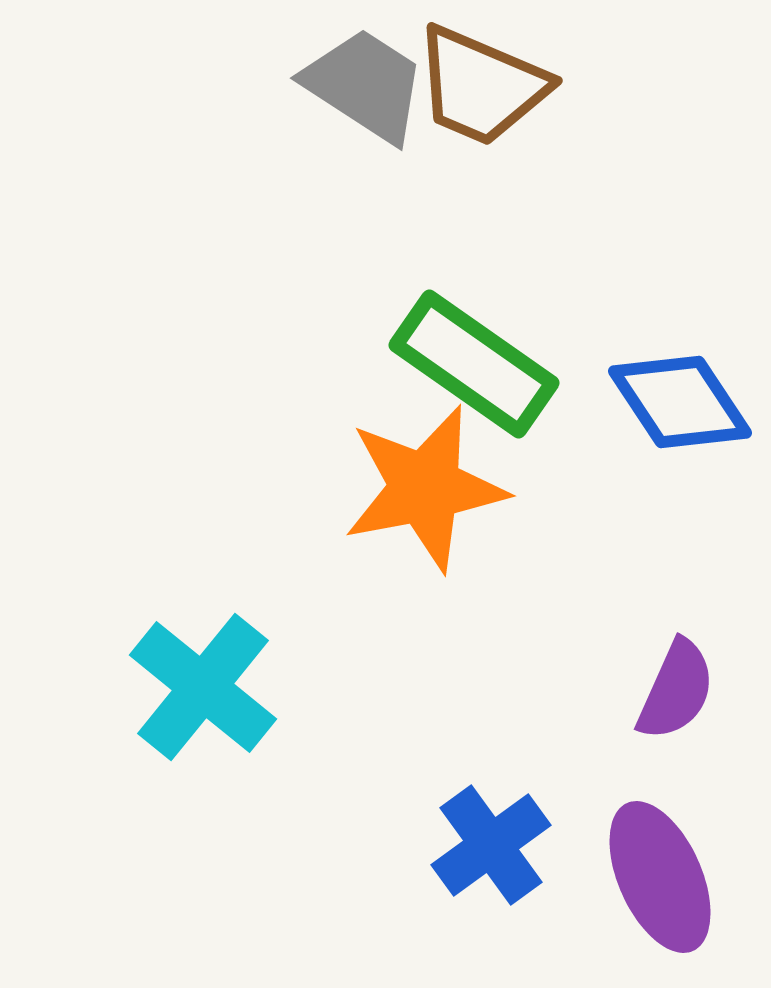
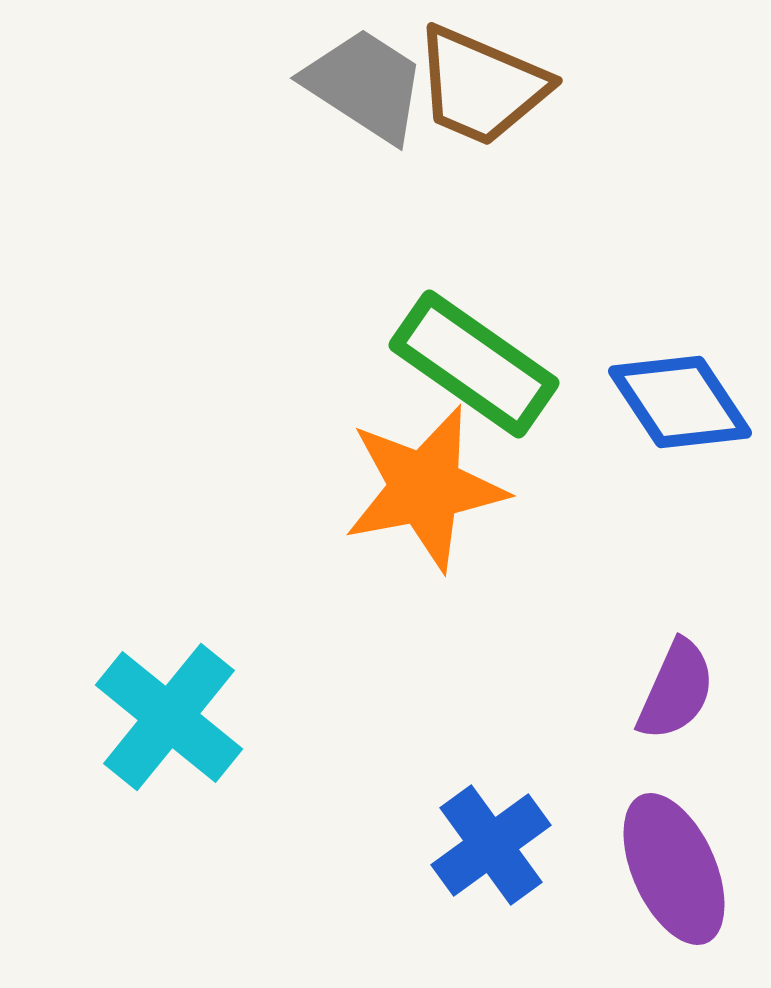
cyan cross: moved 34 px left, 30 px down
purple ellipse: moved 14 px right, 8 px up
